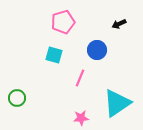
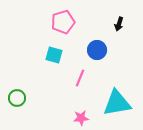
black arrow: rotated 48 degrees counterclockwise
cyan triangle: rotated 24 degrees clockwise
